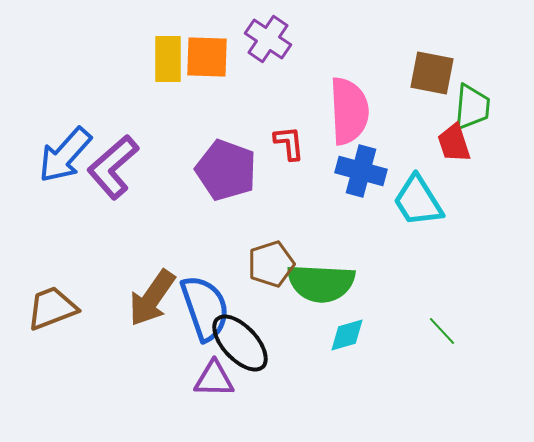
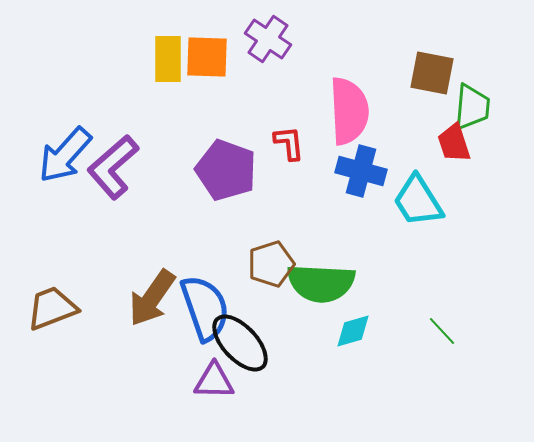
cyan diamond: moved 6 px right, 4 px up
purple triangle: moved 2 px down
